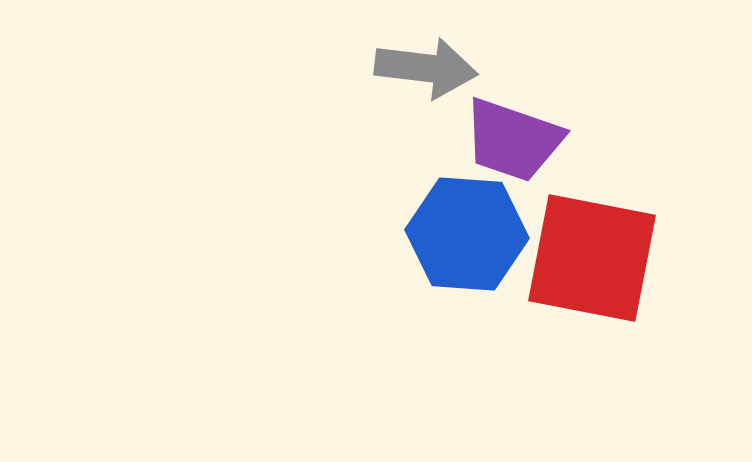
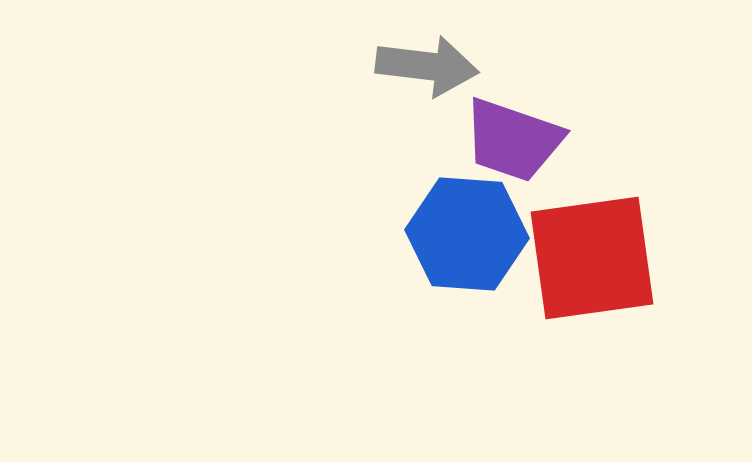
gray arrow: moved 1 px right, 2 px up
red square: rotated 19 degrees counterclockwise
